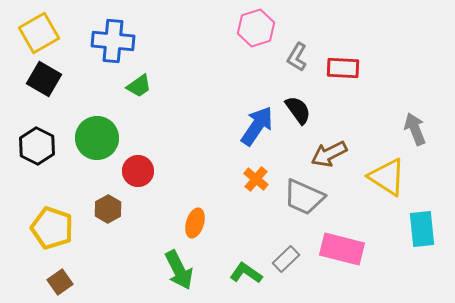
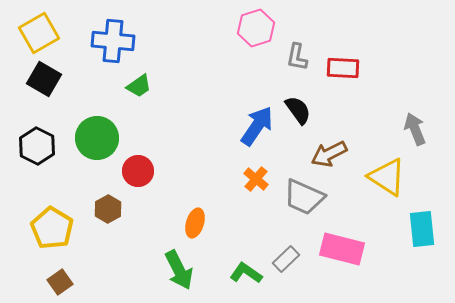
gray L-shape: rotated 20 degrees counterclockwise
yellow pentagon: rotated 12 degrees clockwise
